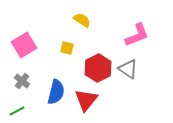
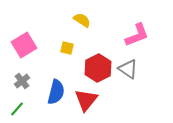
gray cross: rotated 14 degrees clockwise
green line: moved 2 px up; rotated 21 degrees counterclockwise
